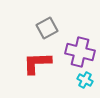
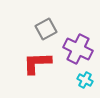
gray square: moved 1 px left, 1 px down
purple cross: moved 2 px left, 3 px up; rotated 12 degrees clockwise
